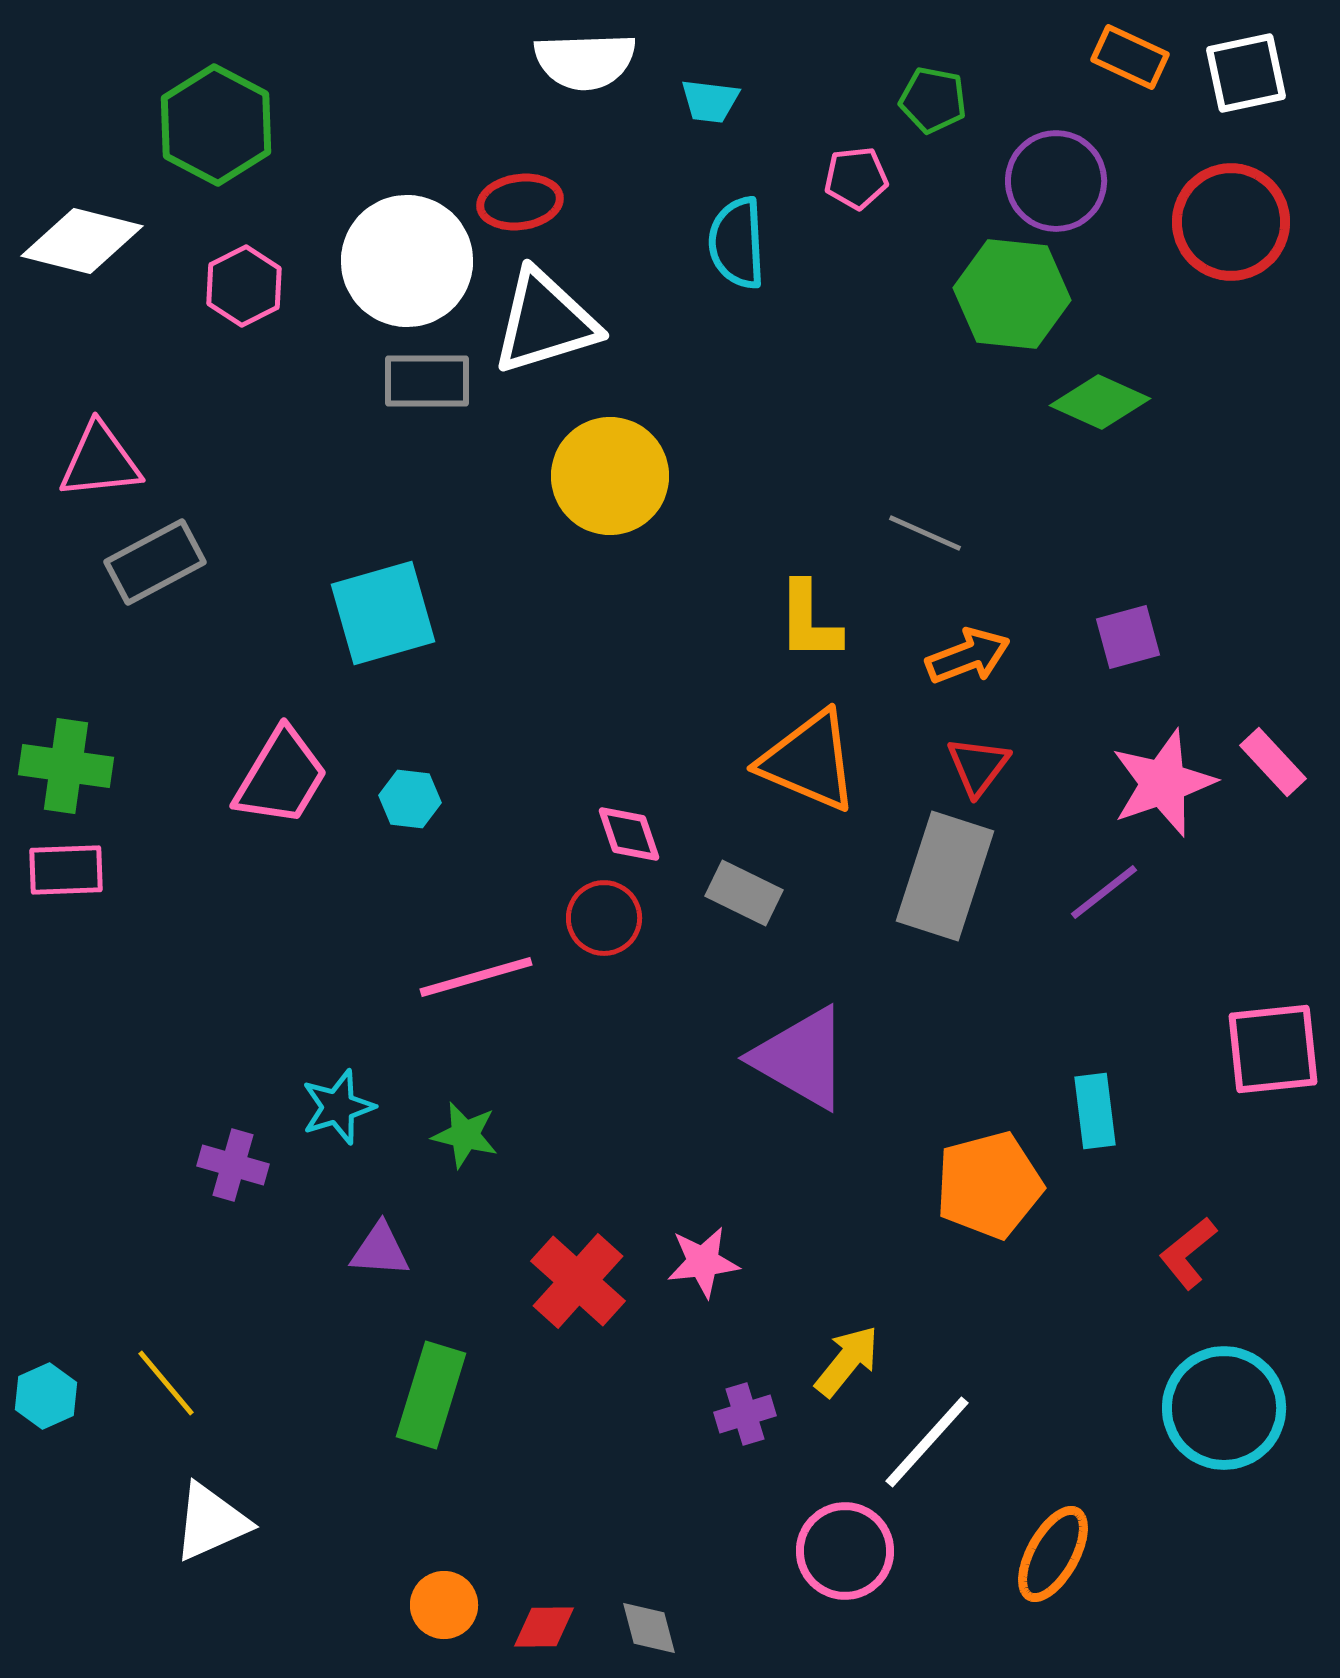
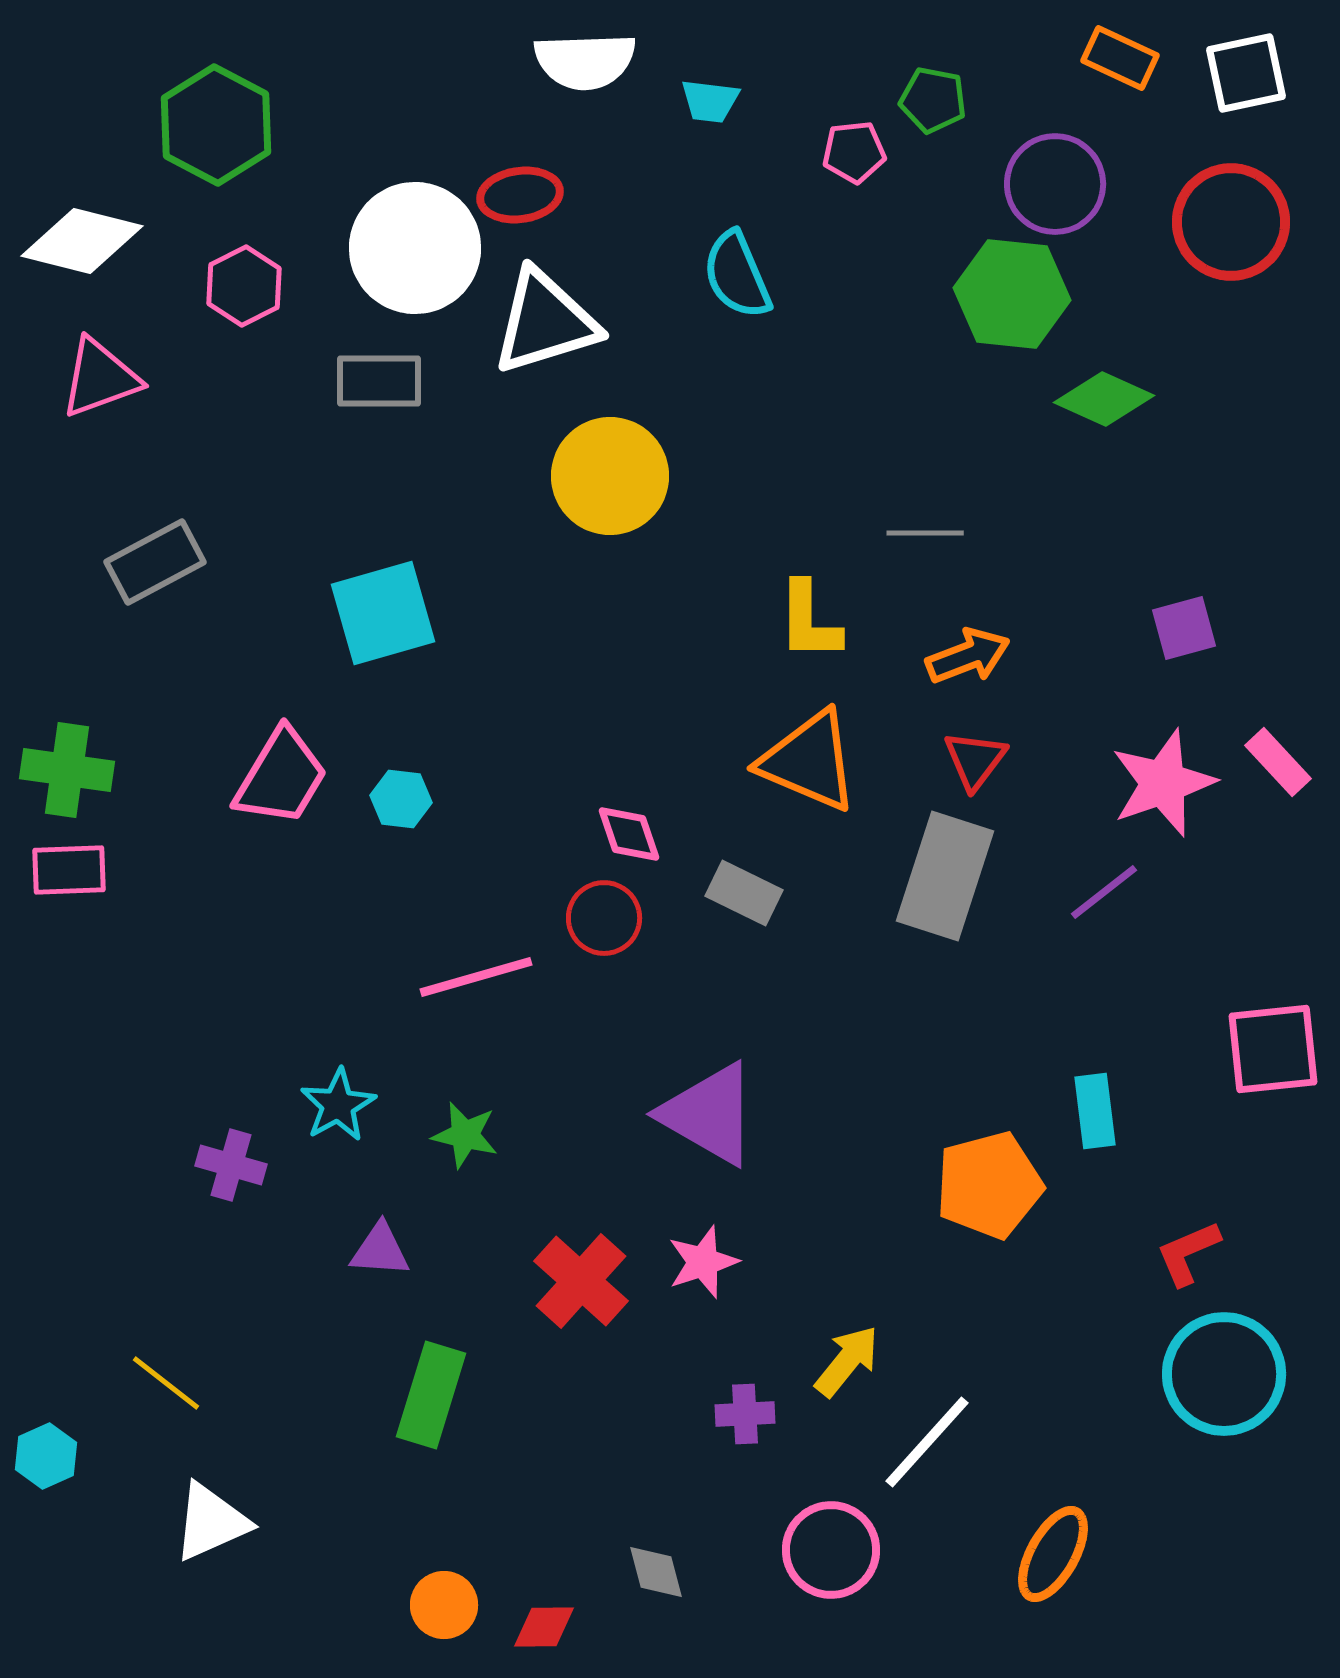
orange rectangle at (1130, 57): moved 10 px left, 1 px down
pink pentagon at (856, 178): moved 2 px left, 26 px up
purple circle at (1056, 181): moved 1 px left, 3 px down
red ellipse at (520, 202): moved 7 px up
cyan semicircle at (737, 243): moved 32 px down; rotated 20 degrees counterclockwise
white circle at (407, 261): moved 8 px right, 13 px up
gray rectangle at (427, 381): moved 48 px left
green diamond at (1100, 402): moved 4 px right, 3 px up
pink triangle at (100, 461): moved 83 px up; rotated 14 degrees counterclockwise
gray line at (925, 533): rotated 24 degrees counterclockwise
purple square at (1128, 637): moved 56 px right, 9 px up
pink rectangle at (1273, 762): moved 5 px right
green cross at (66, 766): moved 1 px right, 4 px down
red triangle at (978, 766): moved 3 px left, 6 px up
cyan hexagon at (410, 799): moved 9 px left
pink rectangle at (66, 870): moved 3 px right
purple triangle at (801, 1058): moved 92 px left, 56 px down
cyan star at (338, 1107): moved 2 px up; rotated 12 degrees counterclockwise
purple cross at (233, 1165): moved 2 px left
red L-shape at (1188, 1253): rotated 16 degrees clockwise
pink star at (703, 1262): rotated 12 degrees counterclockwise
red cross at (578, 1281): moved 3 px right
yellow line at (166, 1383): rotated 12 degrees counterclockwise
cyan hexagon at (46, 1396): moved 60 px down
cyan circle at (1224, 1408): moved 34 px up
purple cross at (745, 1414): rotated 14 degrees clockwise
pink circle at (845, 1551): moved 14 px left, 1 px up
gray diamond at (649, 1628): moved 7 px right, 56 px up
